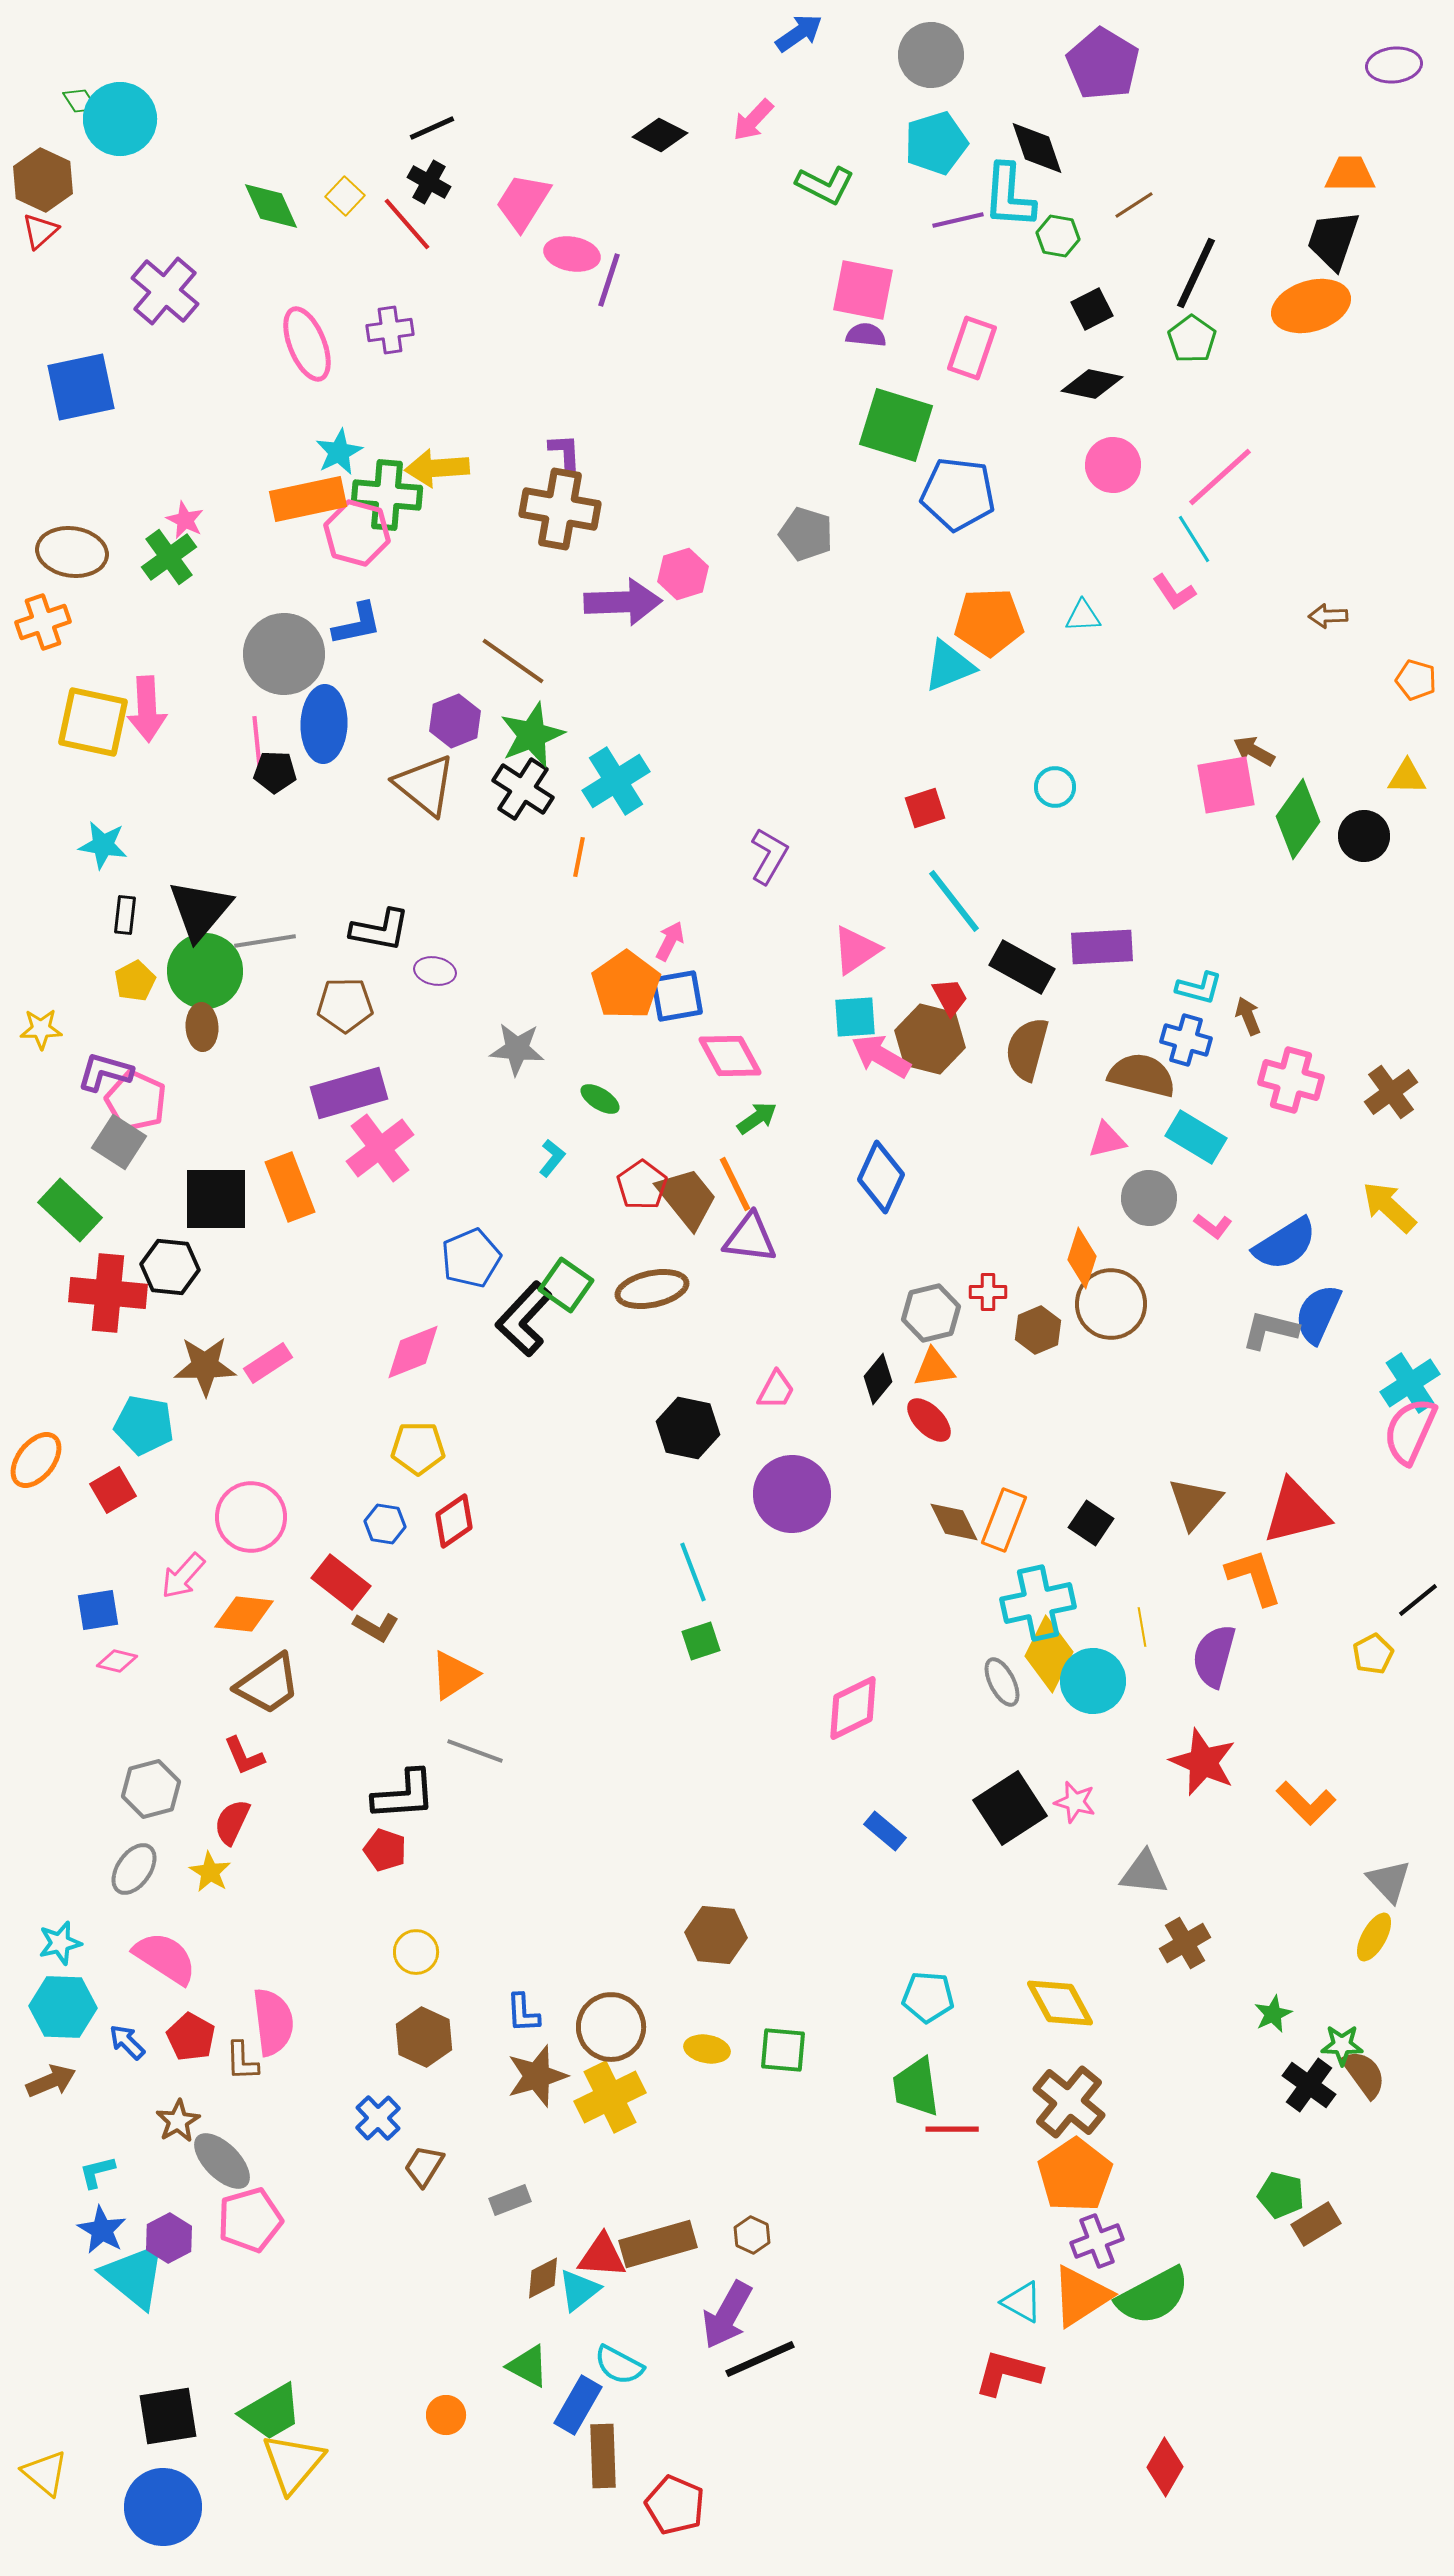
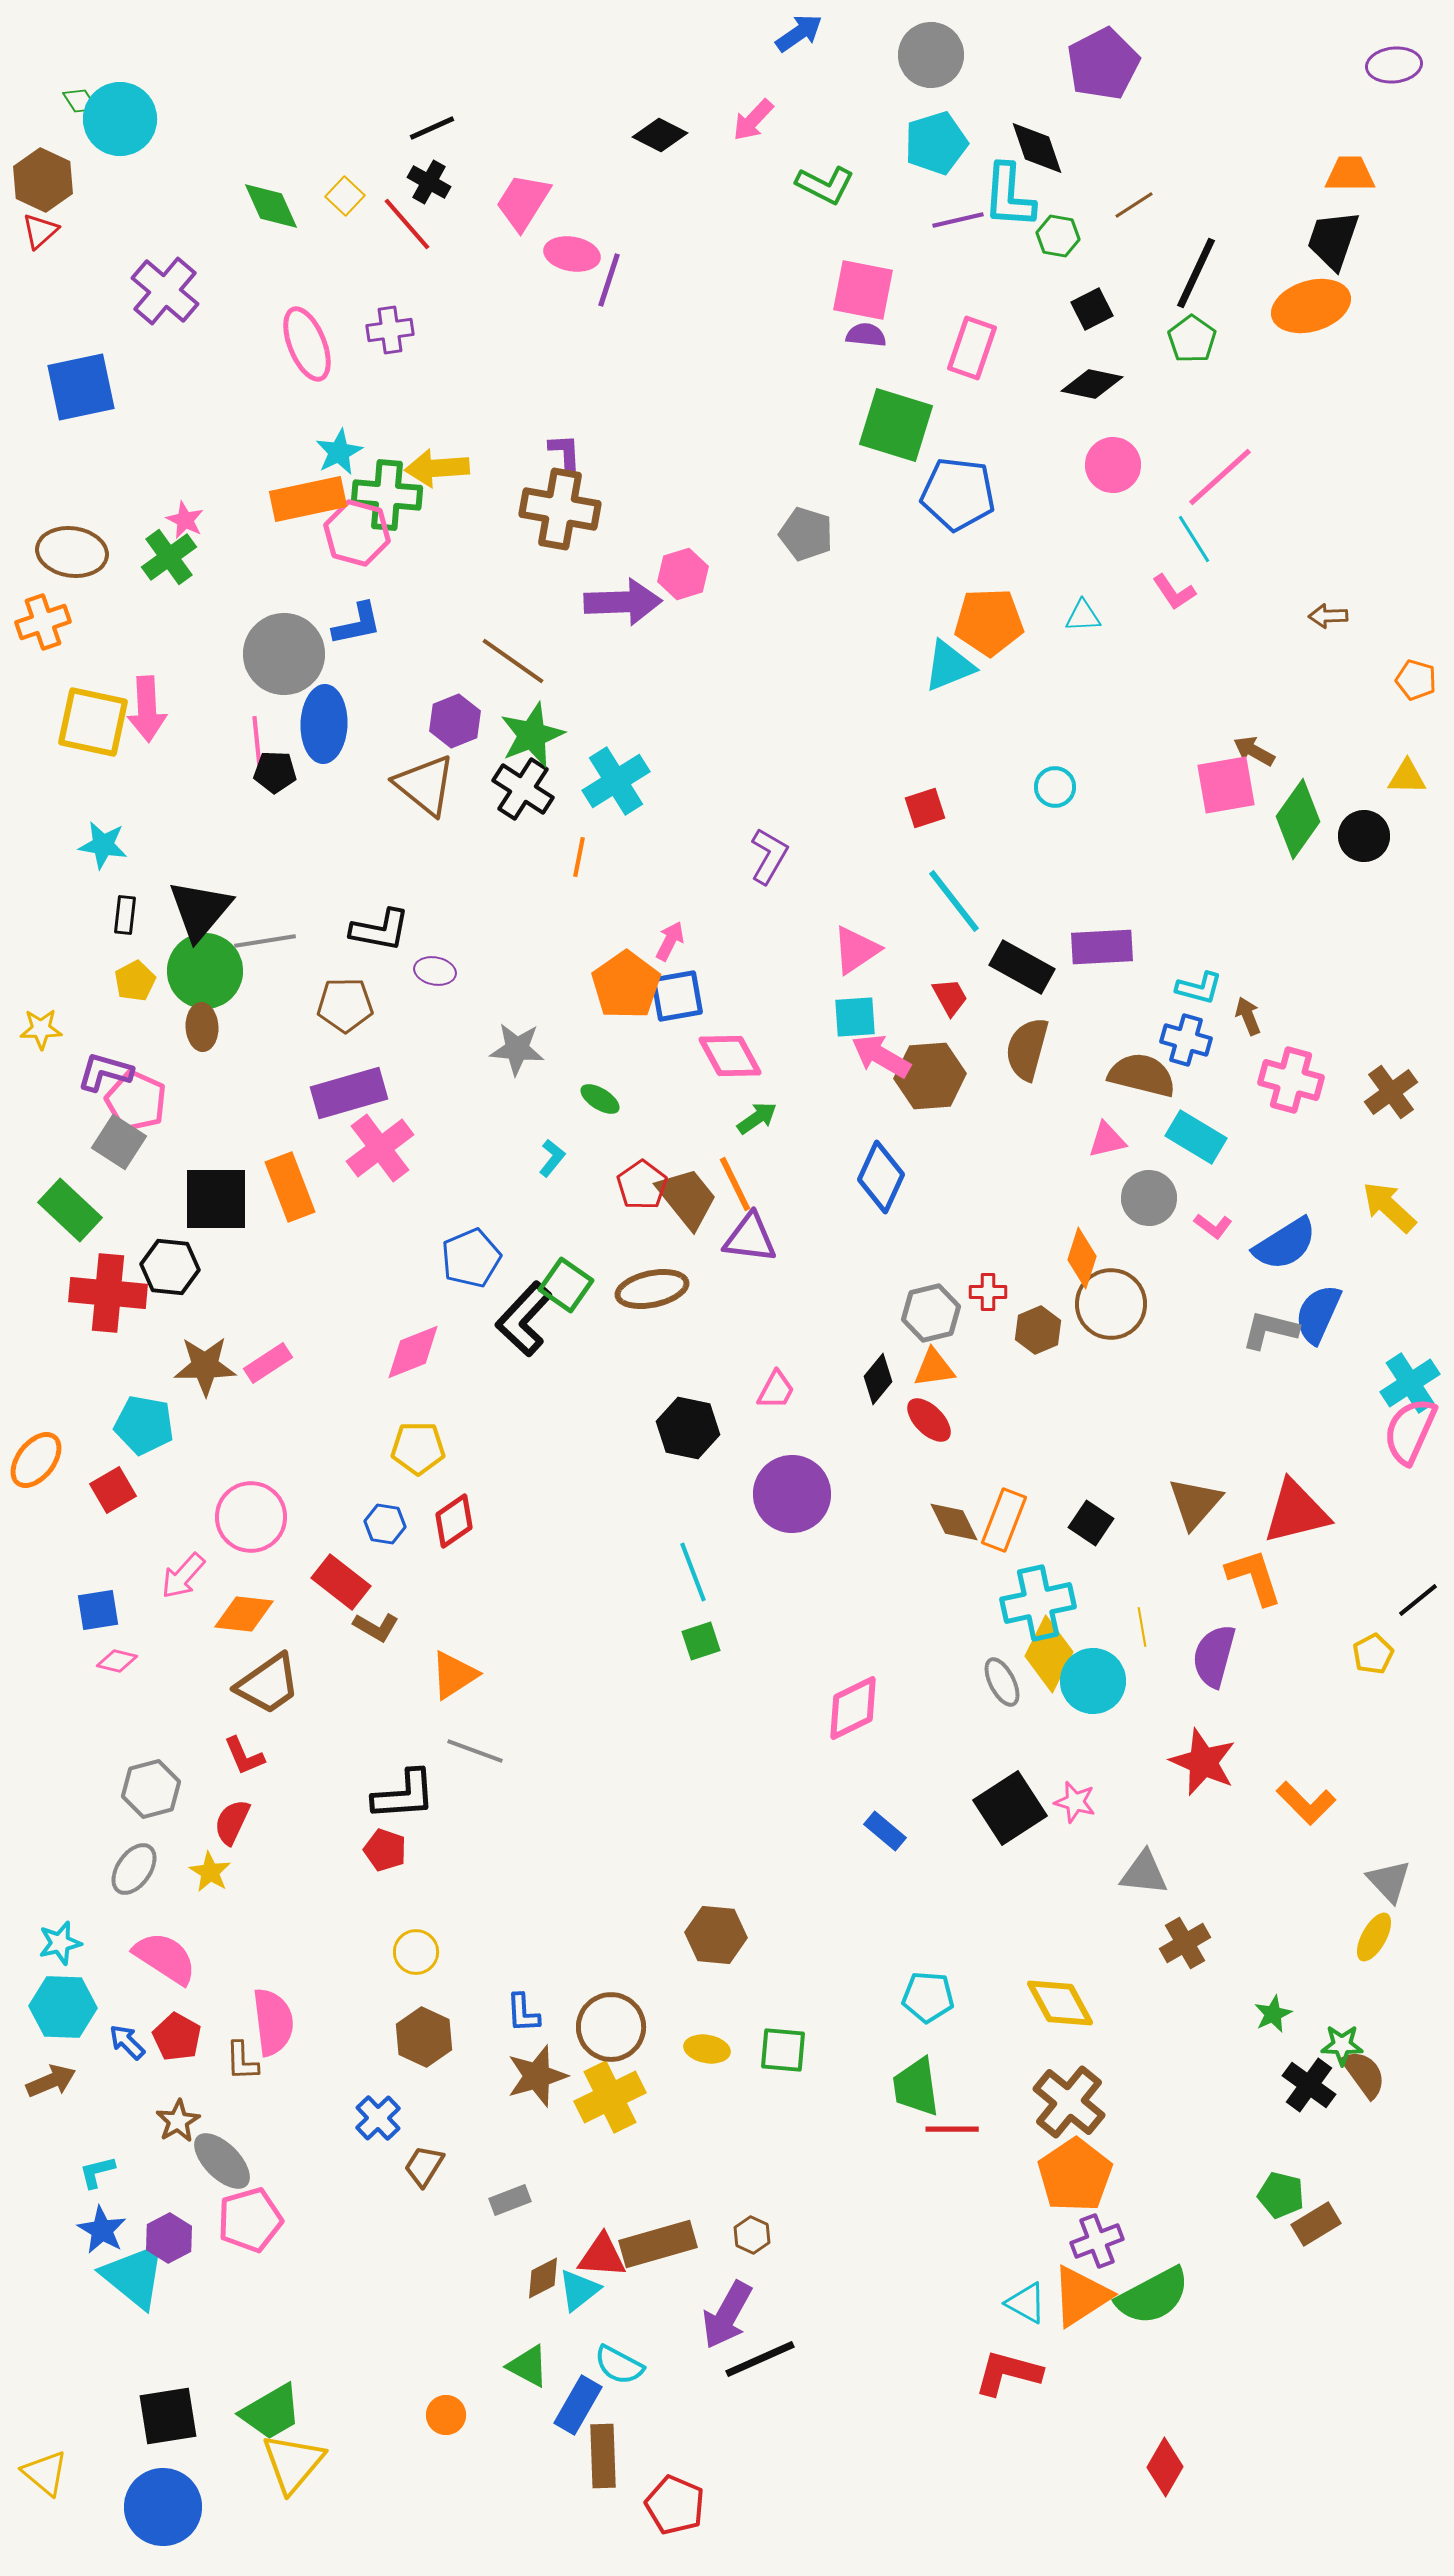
purple pentagon at (1103, 64): rotated 14 degrees clockwise
brown hexagon at (930, 1039): moved 37 px down; rotated 18 degrees counterclockwise
red pentagon at (191, 2037): moved 14 px left
cyan triangle at (1022, 2302): moved 4 px right, 1 px down
